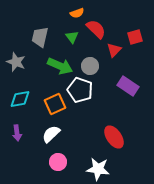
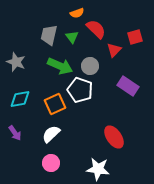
gray trapezoid: moved 9 px right, 2 px up
purple arrow: moved 2 px left; rotated 28 degrees counterclockwise
pink circle: moved 7 px left, 1 px down
